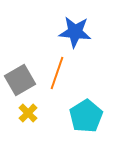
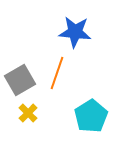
cyan pentagon: moved 5 px right
